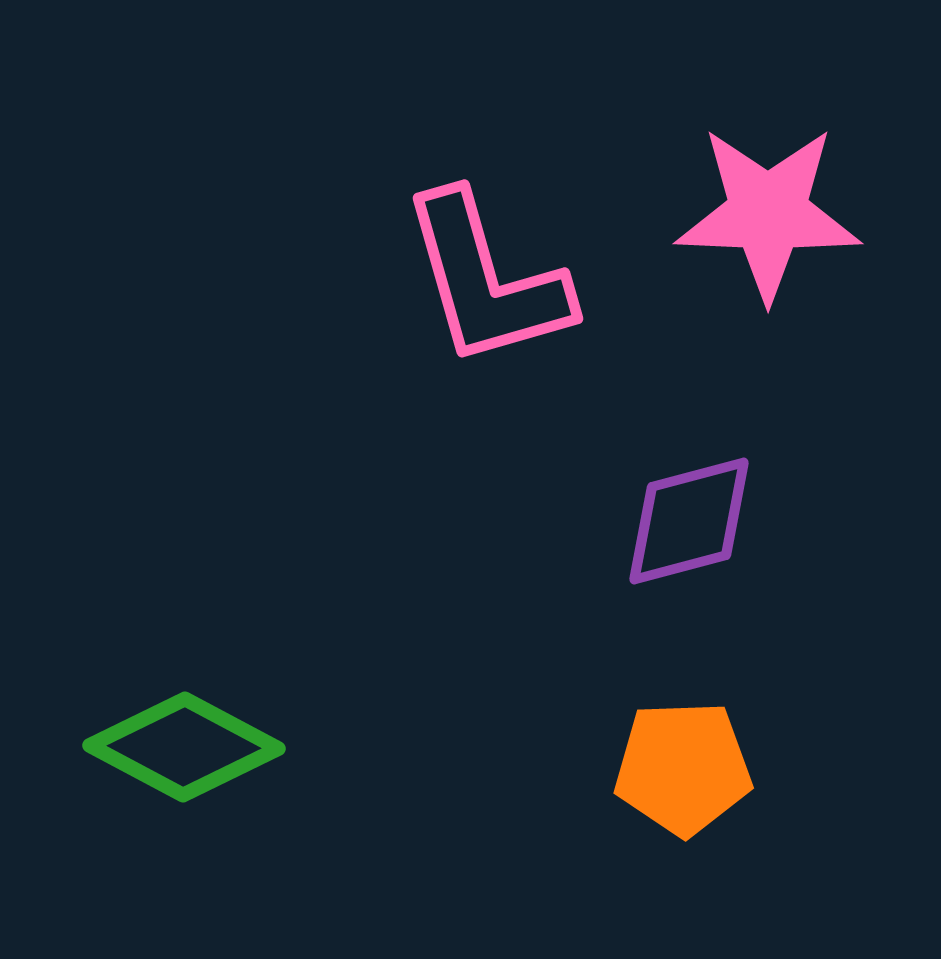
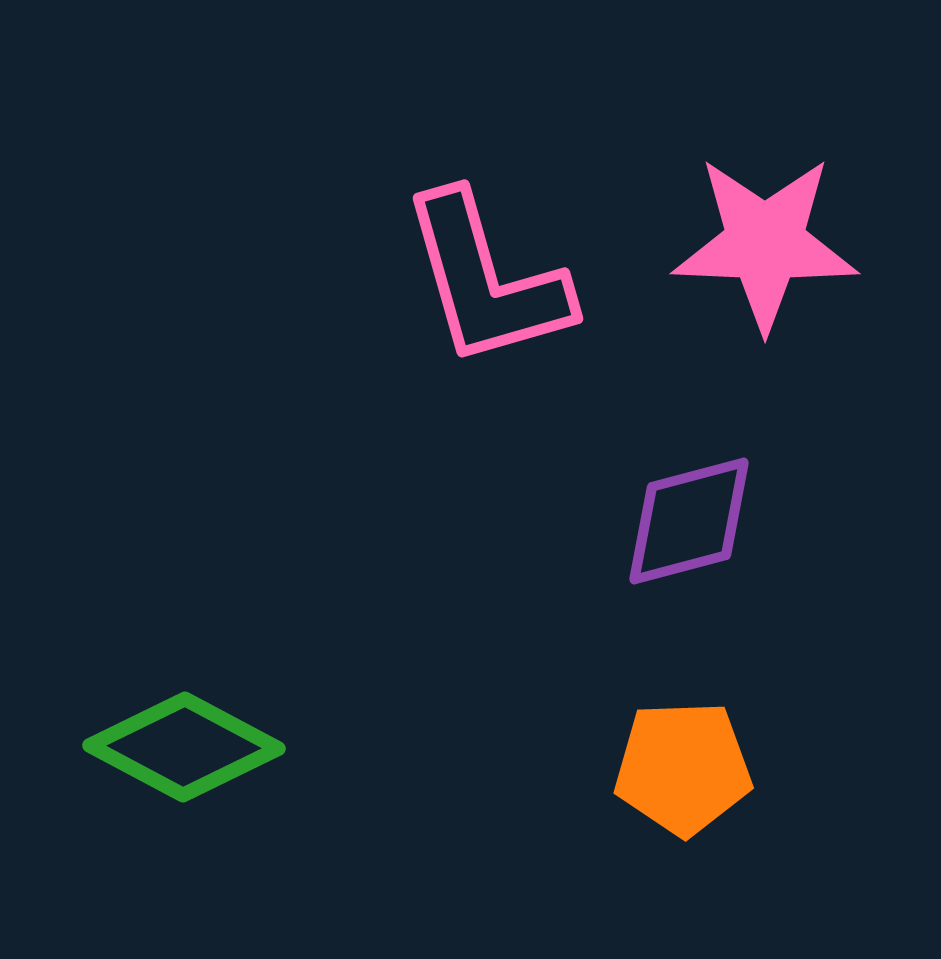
pink star: moved 3 px left, 30 px down
